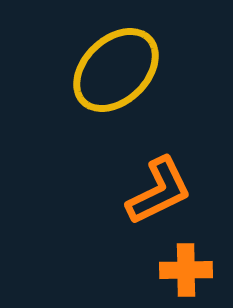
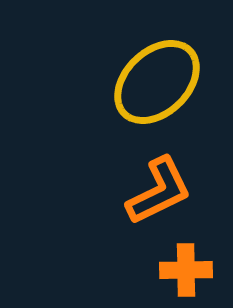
yellow ellipse: moved 41 px right, 12 px down
